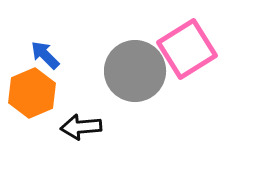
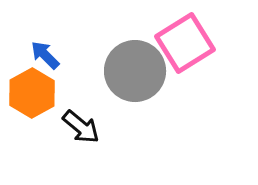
pink square: moved 2 px left, 6 px up
orange hexagon: rotated 6 degrees counterclockwise
black arrow: rotated 135 degrees counterclockwise
